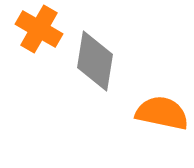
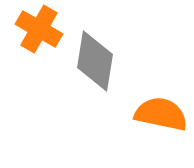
orange semicircle: moved 1 px left, 1 px down
